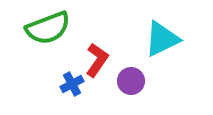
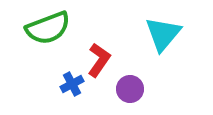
cyan triangle: moved 1 px right, 5 px up; rotated 24 degrees counterclockwise
red L-shape: moved 2 px right
purple circle: moved 1 px left, 8 px down
